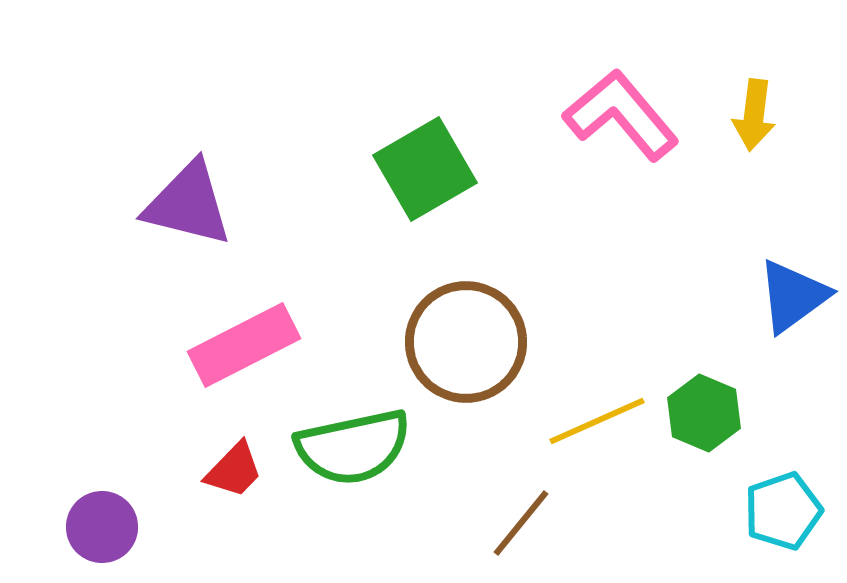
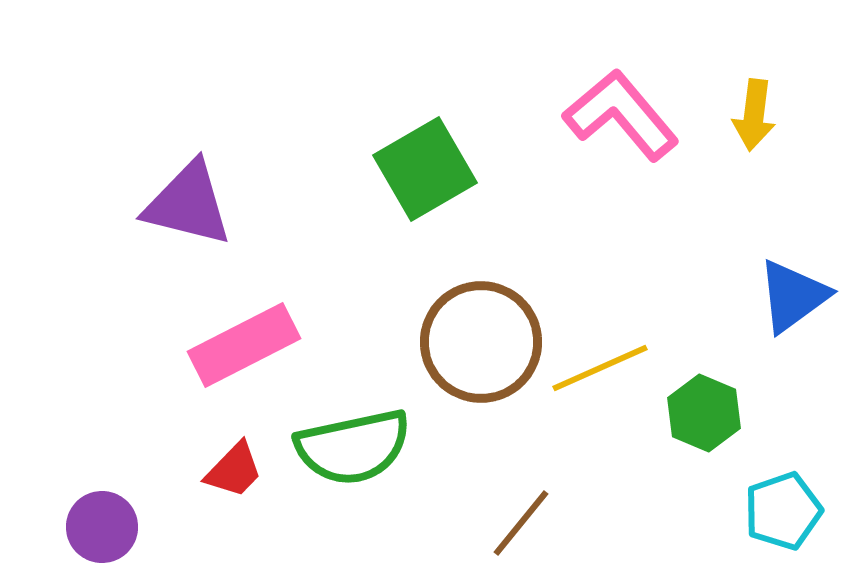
brown circle: moved 15 px right
yellow line: moved 3 px right, 53 px up
